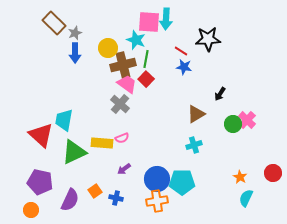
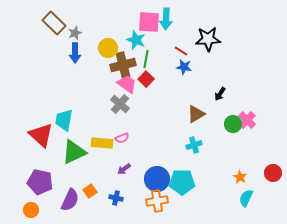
orange square: moved 5 px left
